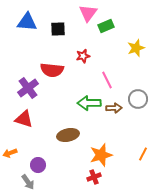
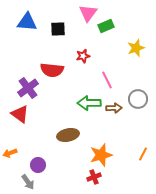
red triangle: moved 4 px left, 5 px up; rotated 18 degrees clockwise
